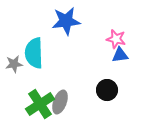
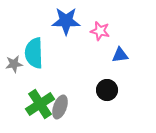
blue star: rotated 8 degrees clockwise
pink star: moved 16 px left, 8 px up
gray ellipse: moved 5 px down
